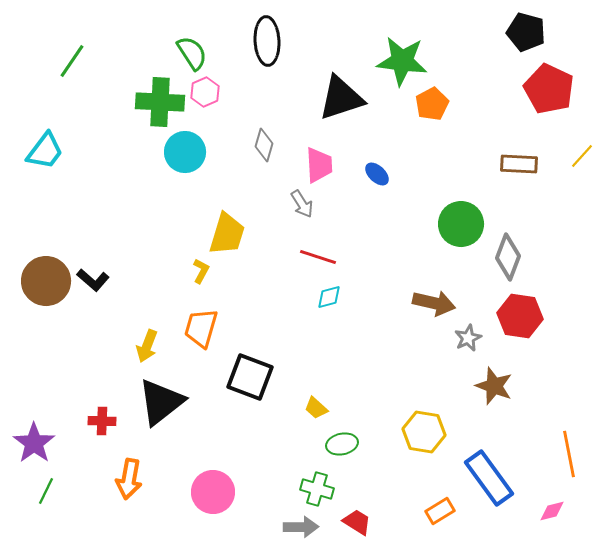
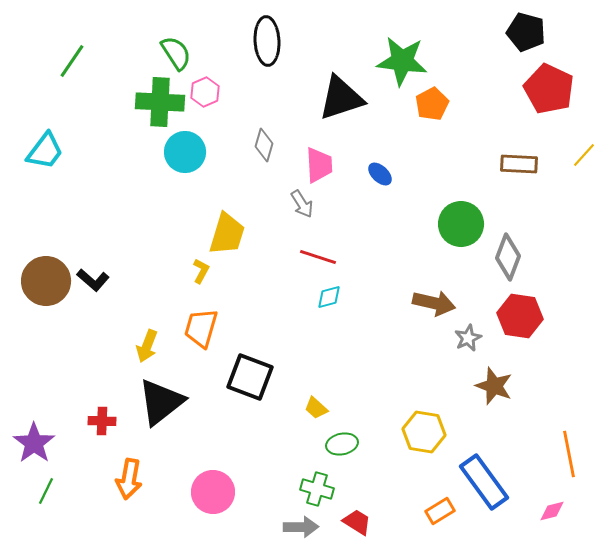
green semicircle at (192, 53): moved 16 px left
yellow line at (582, 156): moved 2 px right, 1 px up
blue ellipse at (377, 174): moved 3 px right
blue rectangle at (489, 478): moved 5 px left, 4 px down
